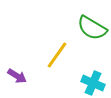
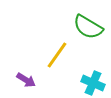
green semicircle: moved 4 px left, 1 px up
purple arrow: moved 9 px right, 4 px down
